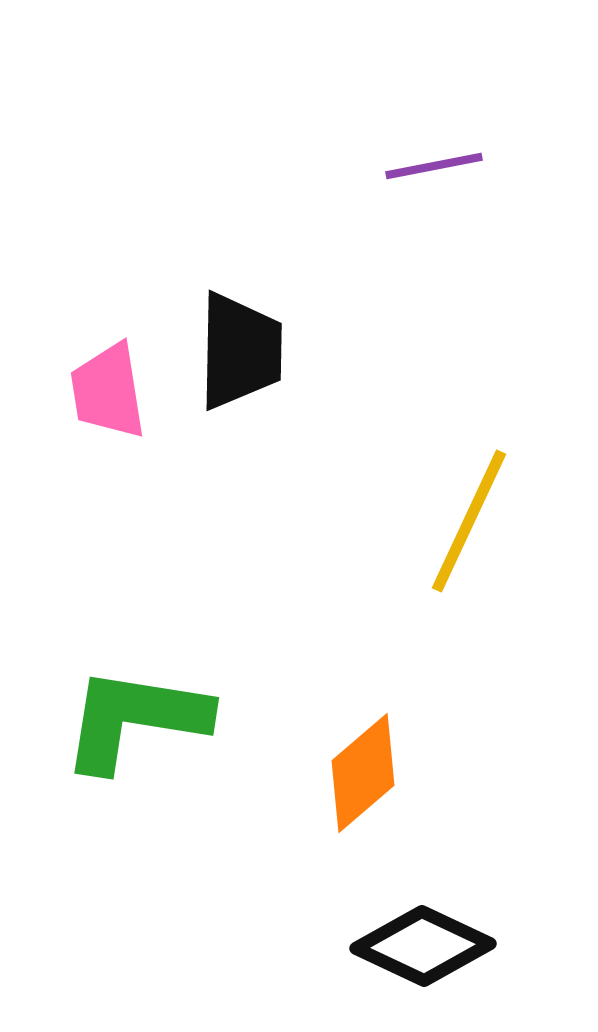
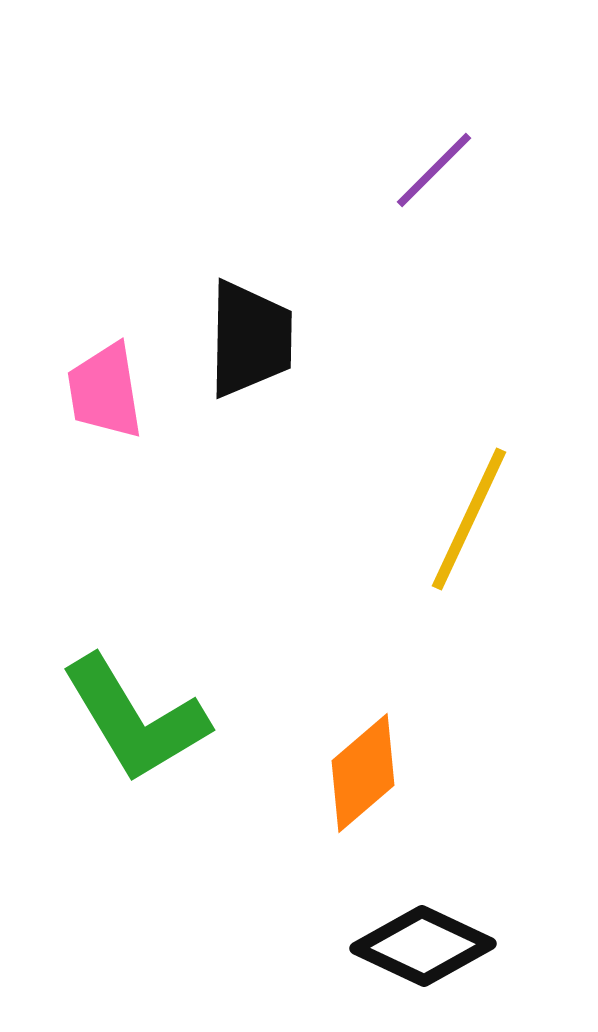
purple line: moved 4 px down; rotated 34 degrees counterclockwise
black trapezoid: moved 10 px right, 12 px up
pink trapezoid: moved 3 px left
yellow line: moved 2 px up
green L-shape: rotated 130 degrees counterclockwise
